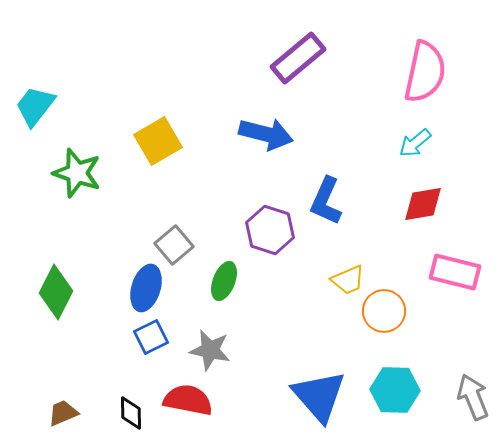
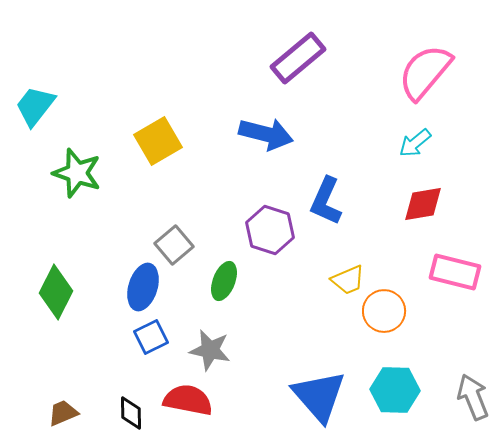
pink semicircle: rotated 152 degrees counterclockwise
blue ellipse: moved 3 px left, 1 px up
